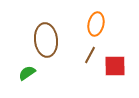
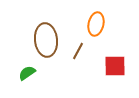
brown line: moved 12 px left, 4 px up
